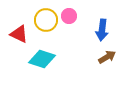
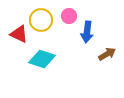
yellow circle: moved 5 px left
blue arrow: moved 15 px left, 2 px down
brown arrow: moved 3 px up
